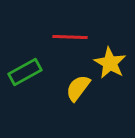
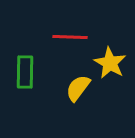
green rectangle: rotated 60 degrees counterclockwise
